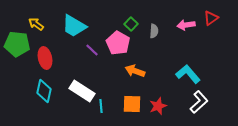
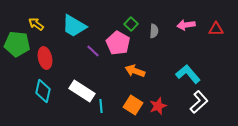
red triangle: moved 5 px right, 11 px down; rotated 35 degrees clockwise
purple line: moved 1 px right, 1 px down
cyan diamond: moved 1 px left
orange square: moved 1 px right, 1 px down; rotated 30 degrees clockwise
